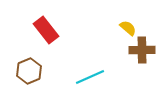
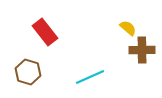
red rectangle: moved 1 px left, 2 px down
brown hexagon: moved 1 px left, 1 px down; rotated 20 degrees counterclockwise
